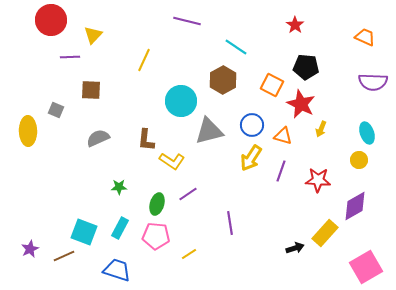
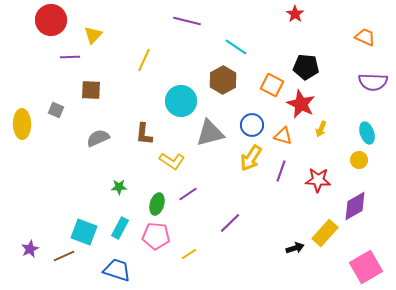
red star at (295, 25): moved 11 px up
yellow ellipse at (28, 131): moved 6 px left, 7 px up
gray triangle at (209, 131): moved 1 px right, 2 px down
brown L-shape at (146, 140): moved 2 px left, 6 px up
purple line at (230, 223): rotated 55 degrees clockwise
